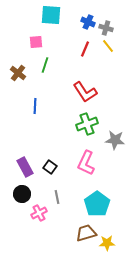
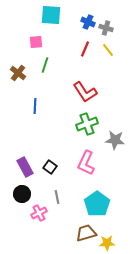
yellow line: moved 4 px down
